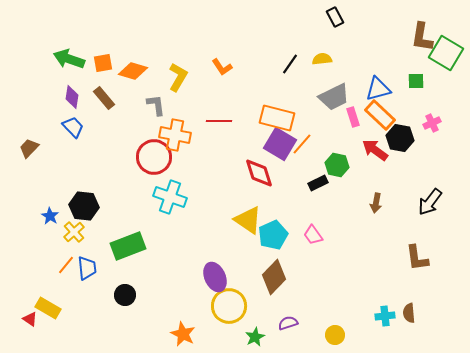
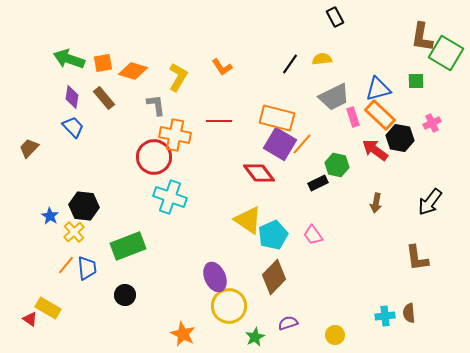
red diamond at (259, 173): rotated 20 degrees counterclockwise
